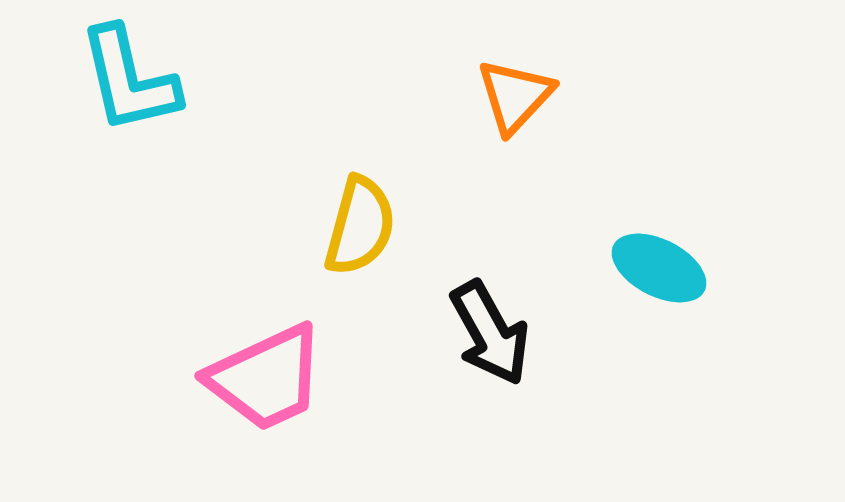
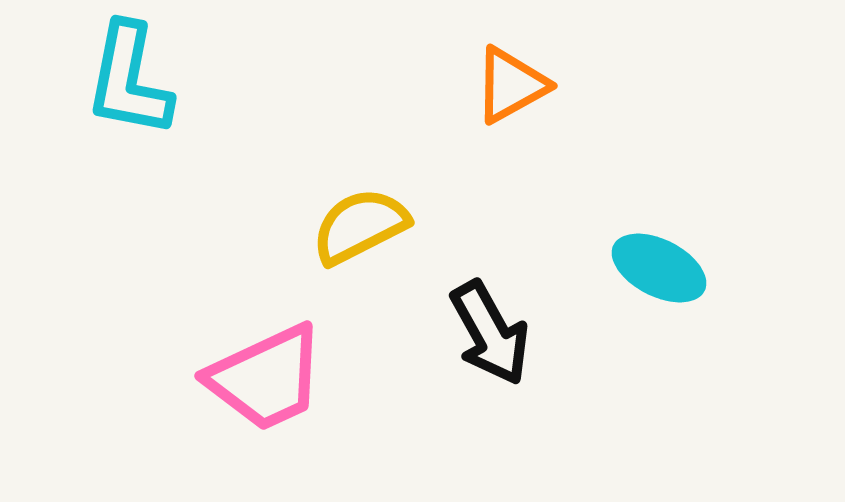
cyan L-shape: rotated 24 degrees clockwise
orange triangle: moved 4 px left, 11 px up; rotated 18 degrees clockwise
yellow semicircle: rotated 132 degrees counterclockwise
